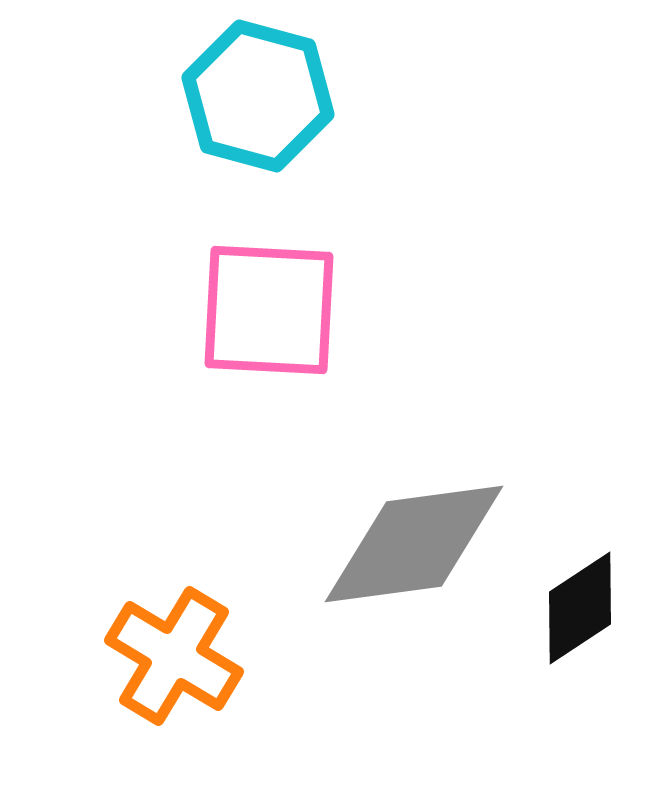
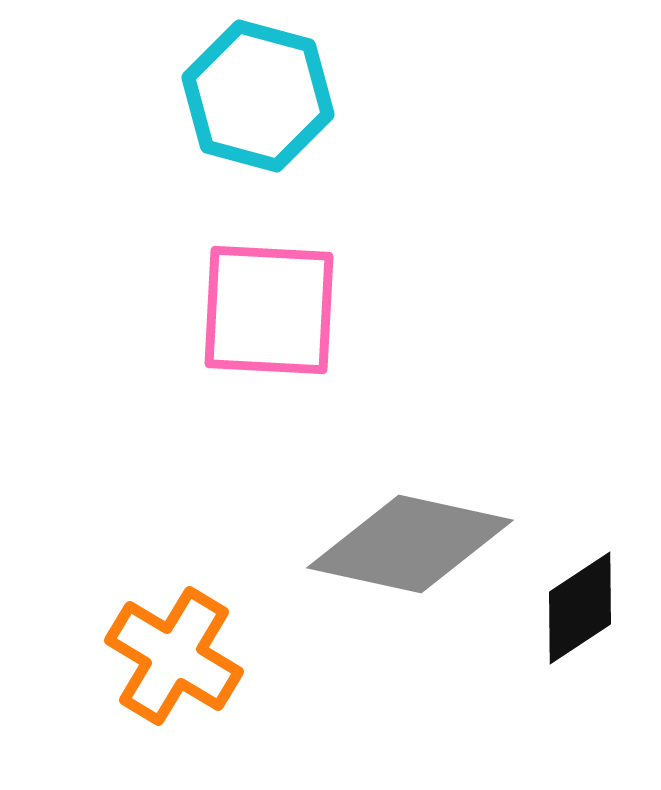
gray diamond: moved 4 px left; rotated 20 degrees clockwise
